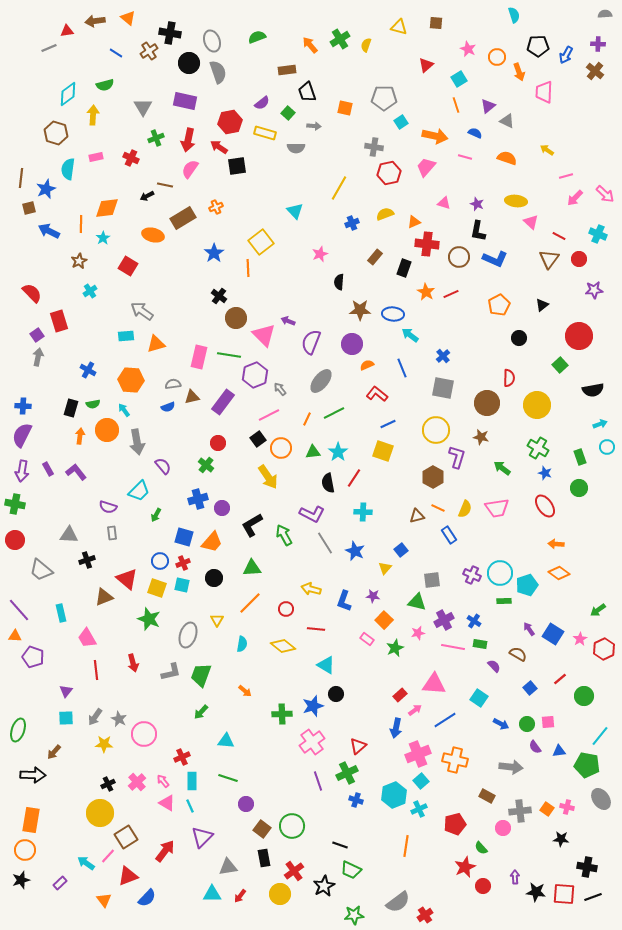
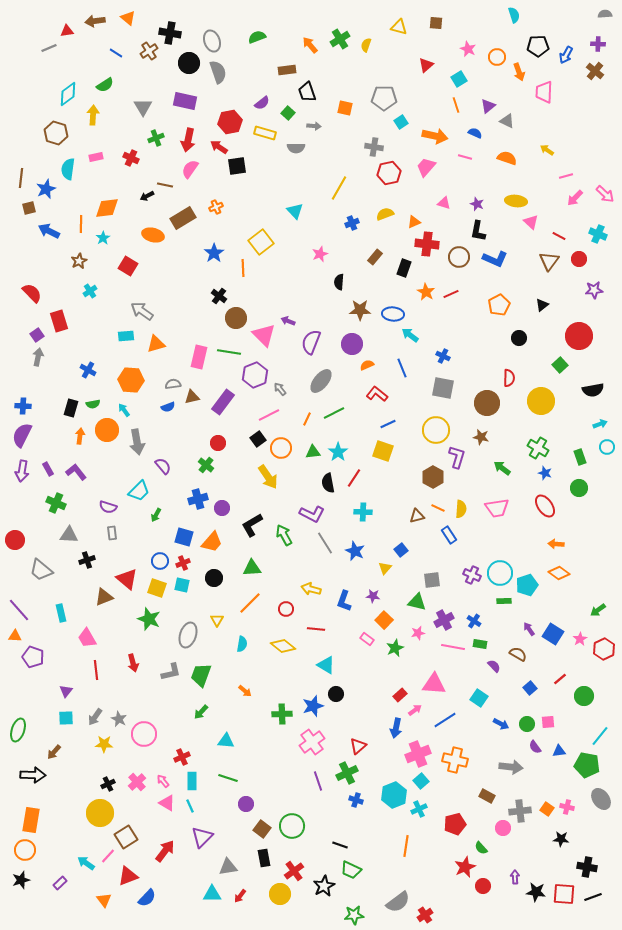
green semicircle at (105, 85): rotated 18 degrees counterclockwise
brown triangle at (549, 259): moved 2 px down
orange line at (248, 268): moved 5 px left
green line at (229, 355): moved 3 px up
blue cross at (443, 356): rotated 24 degrees counterclockwise
yellow circle at (537, 405): moved 4 px right, 4 px up
green cross at (15, 504): moved 41 px right, 1 px up; rotated 12 degrees clockwise
yellow semicircle at (465, 509): moved 4 px left; rotated 18 degrees counterclockwise
